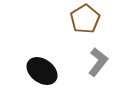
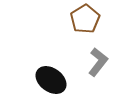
black ellipse: moved 9 px right, 9 px down
